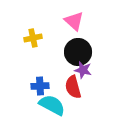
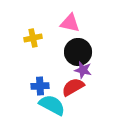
pink triangle: moved 4 px left, 2 px down; rotated 30 degrees counterclockwise
red semicircle: rotated 75 degrees clockwise
